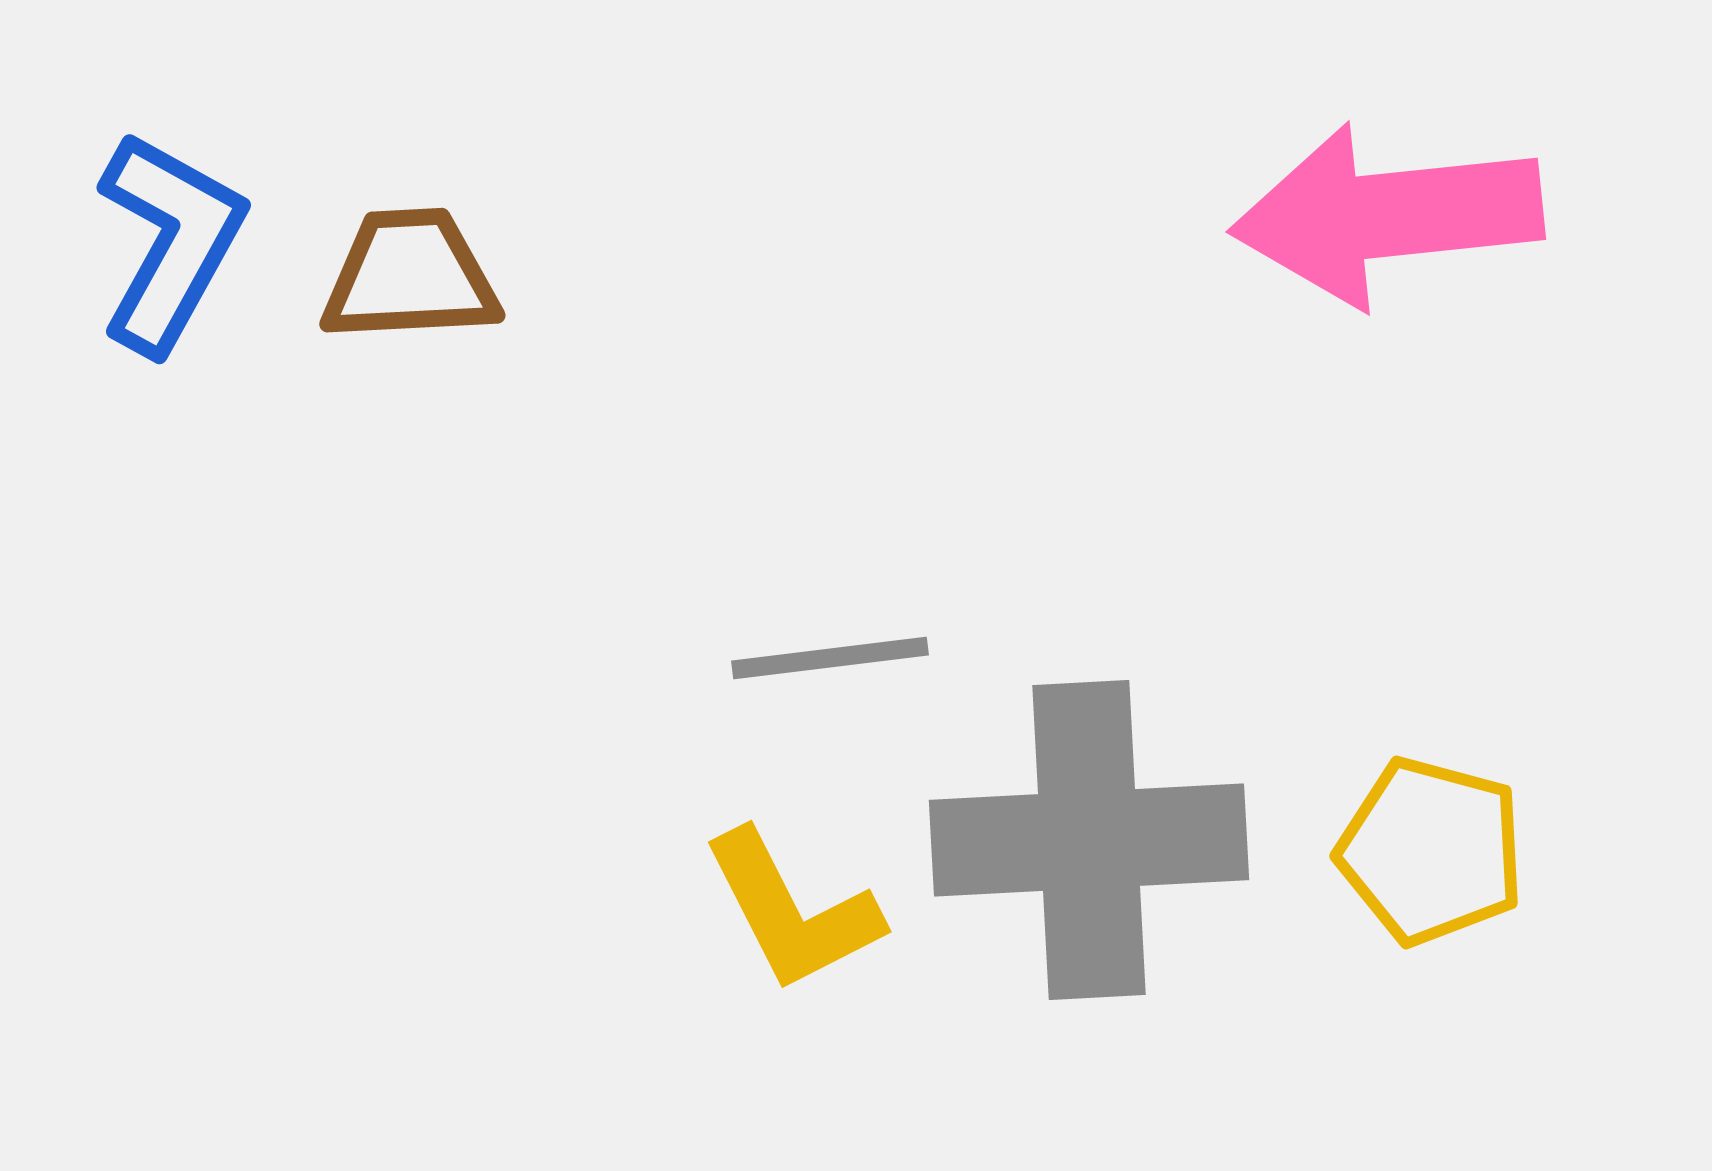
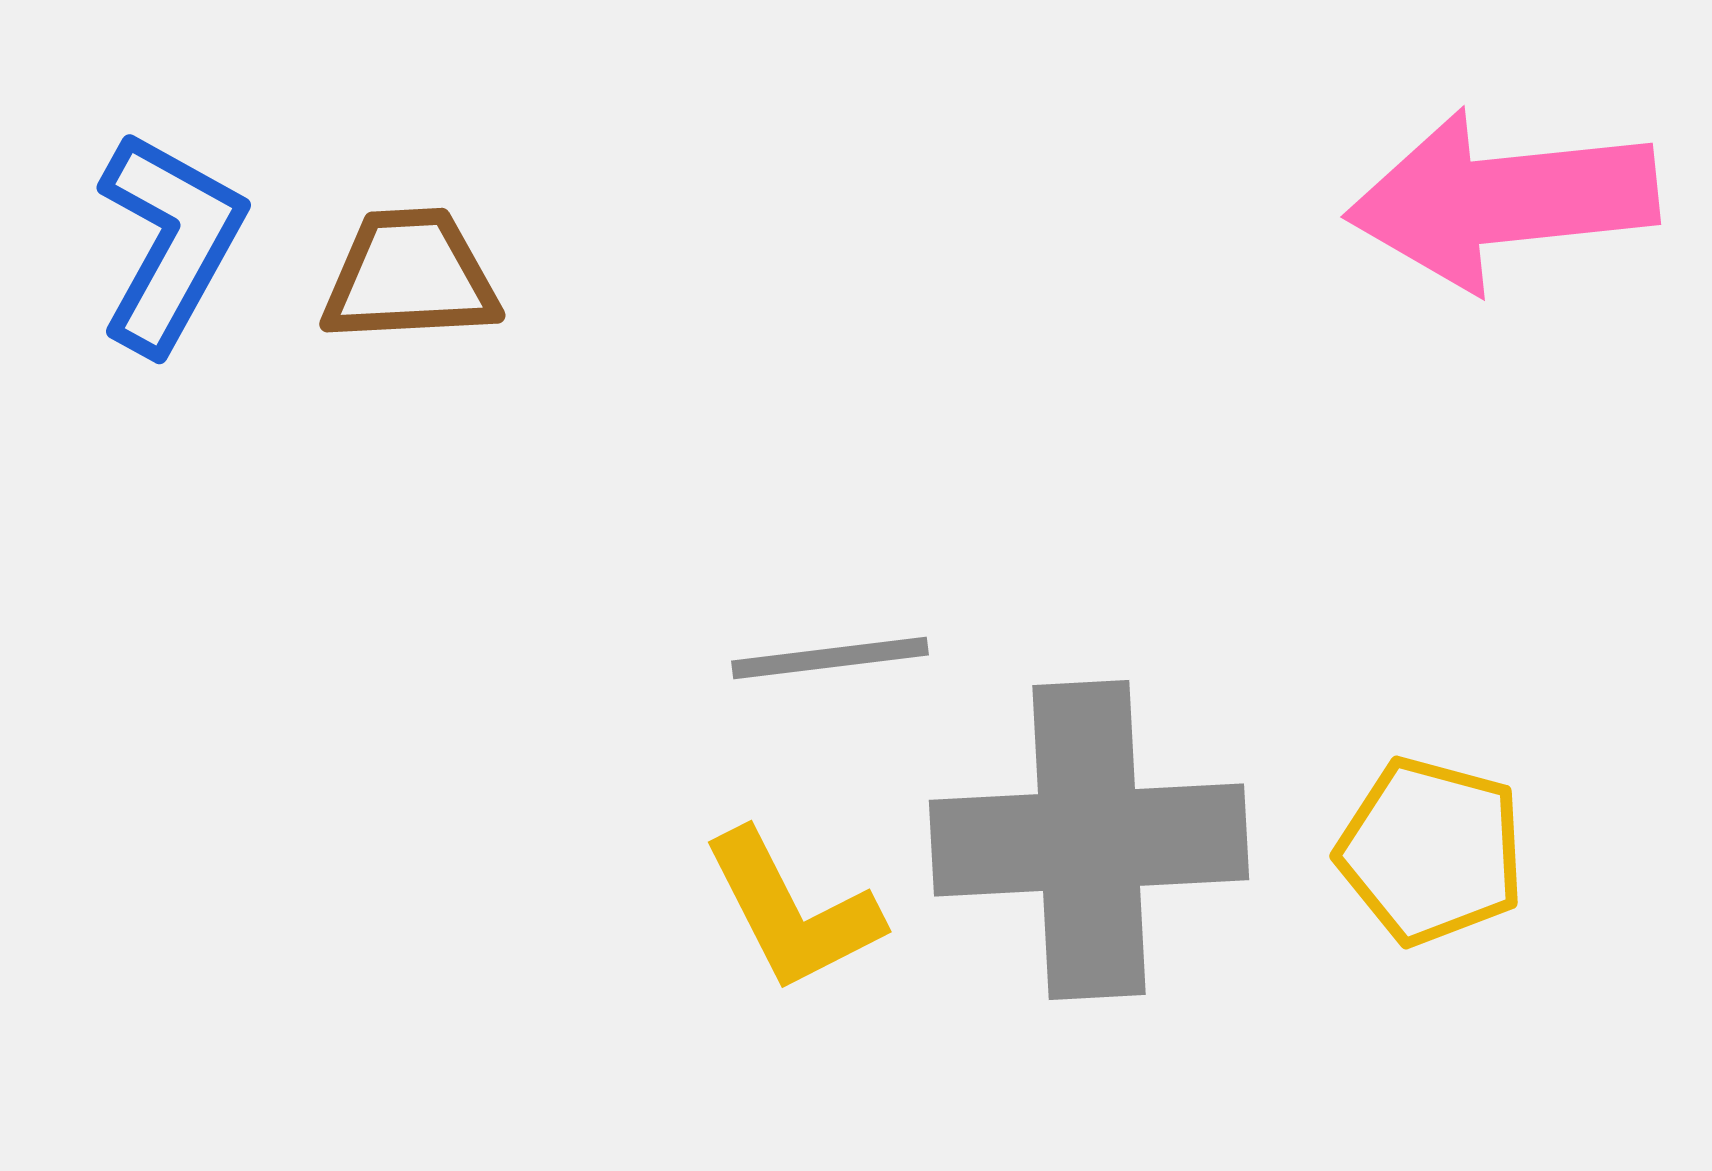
pink arrow: moved 115 px right, 15 px up
